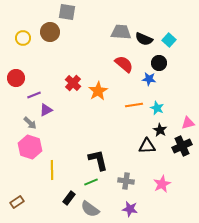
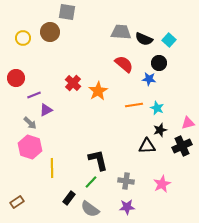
black star: rotated 24 degrees clockwise
yellow line: moved 2 px up
green line: rotated 24 degrees counterclockwise
purple star: moved 3 px left, 2 px up; rotated 14 degrees counterclockwise
